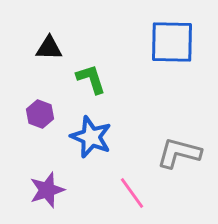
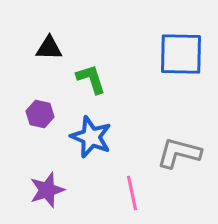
blue square: moved 9 px right, 12 px down
purple hexagon: rotated 8 degrees counterclockwise
pink line: rotated 24 degrees clockwise
